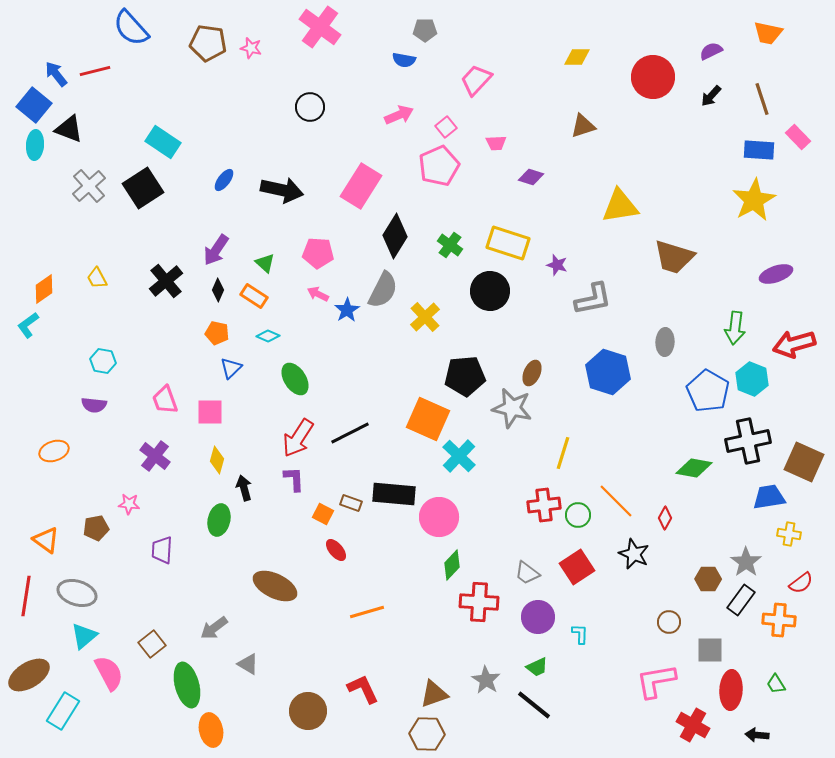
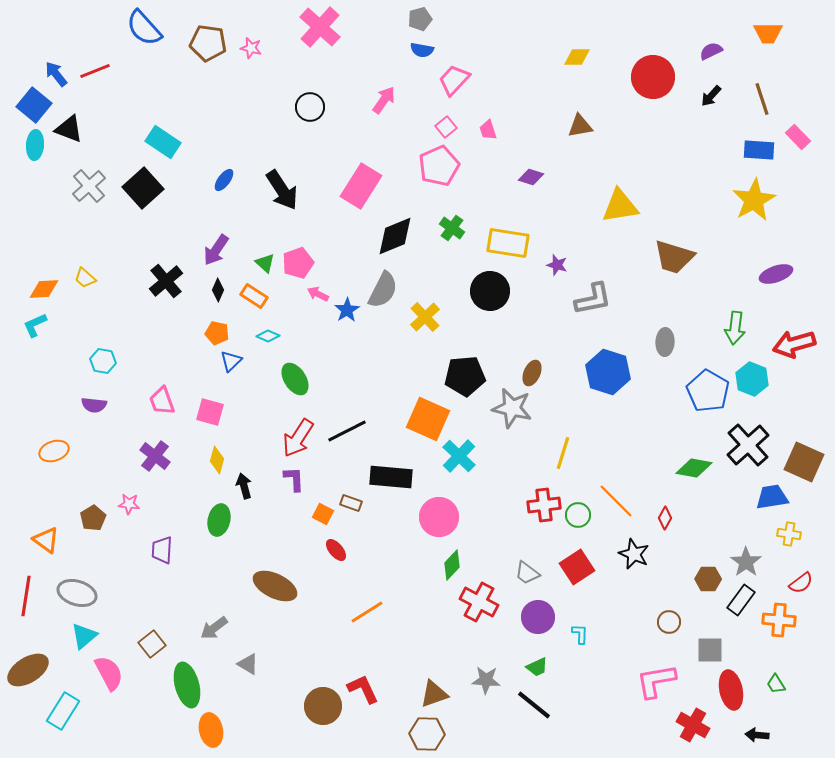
pink cross at (320, 27): rotated 6 degrees clockwise
blue semicircle at (131, 28): moved 13 px right
gray pentagon at (425, 30): moved 5 px left, 11 px up; rotated 15 degrees counterclockwise
orange trapezoid at (768, 33): rotated 12 degrees counterclockwise
blue semicircle at (404, 60): moved 18 px right, 10 px up
red line at (95, 71): rotated 8 degrees counterclockwise
pink trapezoid at (476, 80): moved 22 px left
pink arrow at (399, 115): moved 15 px left, 15 px up; rotated 32 degrees counterclockwise
brown triangle at (583, 126): moved 3 px left; rotated 8 degrees clockwise
pink trapezoid at (496, 143): moved 8 px left, 13 px up; rotated 75 degrees clockwise
black square at (143, 188): rotated 9 degrees counterclockwise
black arrow at (282, 190): rotated 45 degrees clockwise
black diamond at (395, 236): rotated 36 degrees clockwise
yellow rectangle at (508, 243): rotated 9 degrees counterclockwise
green cross at (450, 245): moved 2 px right, 17 px up
pink pentagon at (318, 253): moved 20 px left, 10 px down; rotated 24 degrees counterclockwise
yellow trapezoid at (97, 278): moved 12 px left; rotated 20 degrees counterclockwise
orange diamond at (44, 289): rotated 32 degrees clockwise
cyan L-shape at (28, 325): moved 7 px right; rotated 12 degrees clockwise
blue triangle at (231, 368): moved 7 px up
pink trapezoid at (165, 400): moved 3 px left, 1 px down
pink square at (210, 412): rotated 16 degrees clockwise
black line at (350, 433): moved 3 px left, 2 px up
black cross at (748, 441): moved 4 px down; rotated 30 degrees counterclockwise
black arrow at (244, 488): moved 2 px up
black rectangle at (394, 494): moved 3 px left, 17 px up
blue trapezoid at (769, 497): moved 3 px right
brown pentagon at (96, 528): moved 3 px left, 10 px up; rotated 20 degrees counterclockwise
red cross at (479, 602): rotated 24 degrees clockwise
orange line at (367, 612): rotated 16 degrees counterclockwise
brown ellipse at (29, 675): moved 1 px left, 5 px up
gray star at (486, 680): rotated 28 degrees counterclockwise
red ellipse at (731, 690): rotated 15 degrees counterclockwise
brown circle at (308, 711): moved 15 px right, 5 px up
